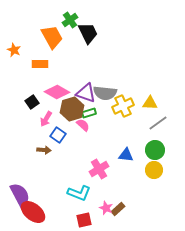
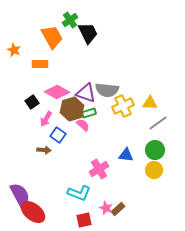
gray semicircle: moved 2 px right, 3 px up
